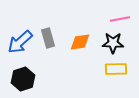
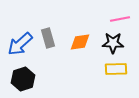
blue arrow: moved 2 px down
